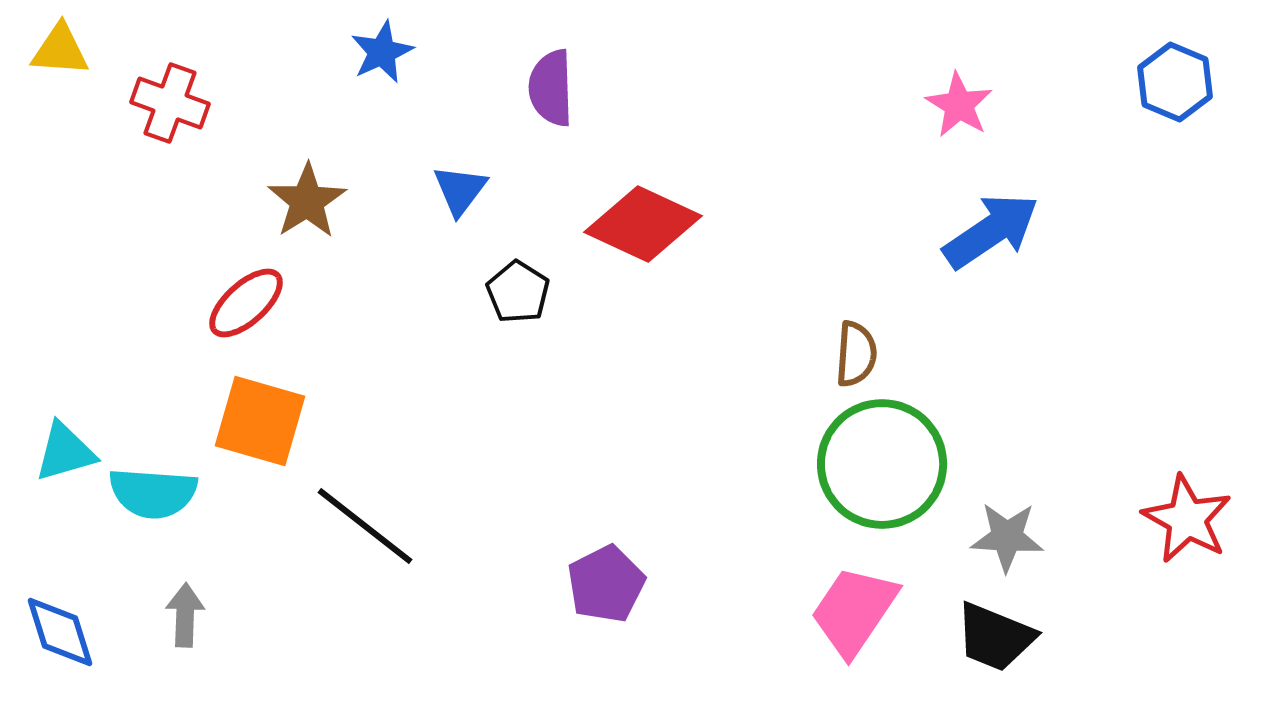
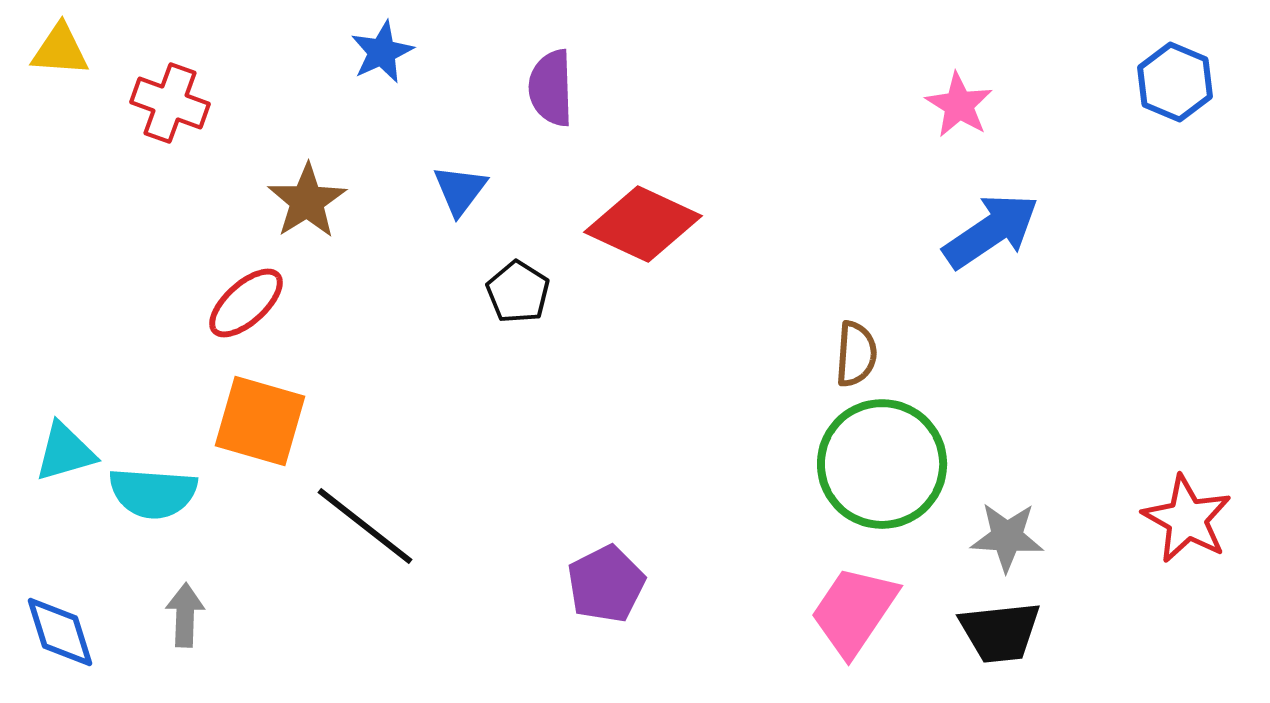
black trapezoid: moved 5 px right, 5 px up; rotated 28 degrees counterclockwise
